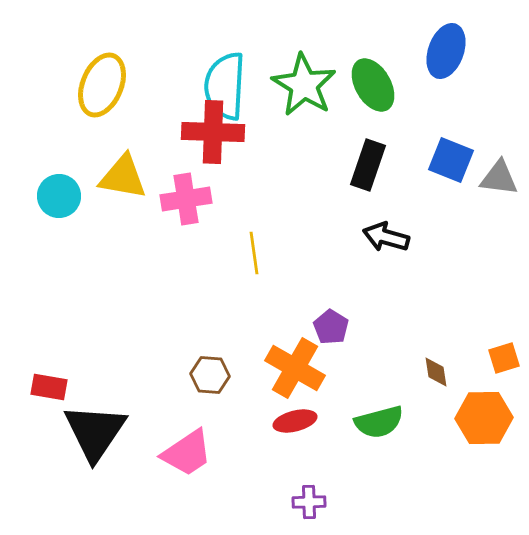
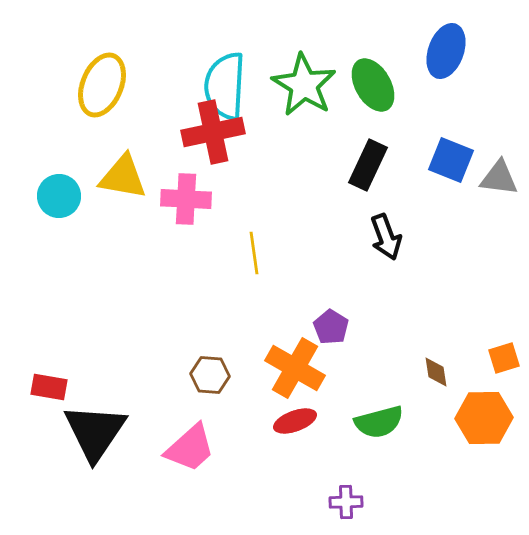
red cross: rotated 14 degrees counterclockwise
black rectangle: rotated 6 degrees clockwise
pink cross: rotated 12 degrees clockwise
black arrow: rotated 126 degrees counterclockwise
red ellipse: rotated 6 degrees counterclockwise
pink trapezoid: moved 3 px right, 5 px up; rotated 8 degrees counterclockwise
purple cross: moved 37 px right
